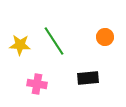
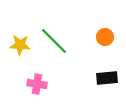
green line: rotated 12 degrees counterclockwise
black rectangle: moved 19 px right
